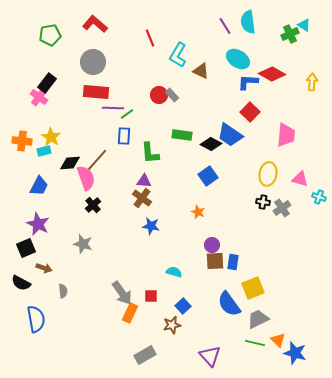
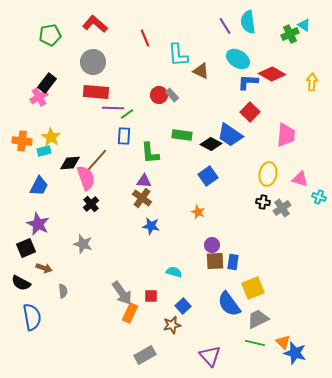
red line at (150, 38): moved 5 px left
cyan L-shape at (178, 55): rotated 35 degrees counterclockwise
pink cross at (39, 97): rotated 24 degrees clockwise
black cross at (93, 205): moved 2 px left, 1 px up
blue semicircle at (36, 319): moved 4 px left, 2 px up
orange triangle at (278, 340): moved 5 px right, 2 px down
